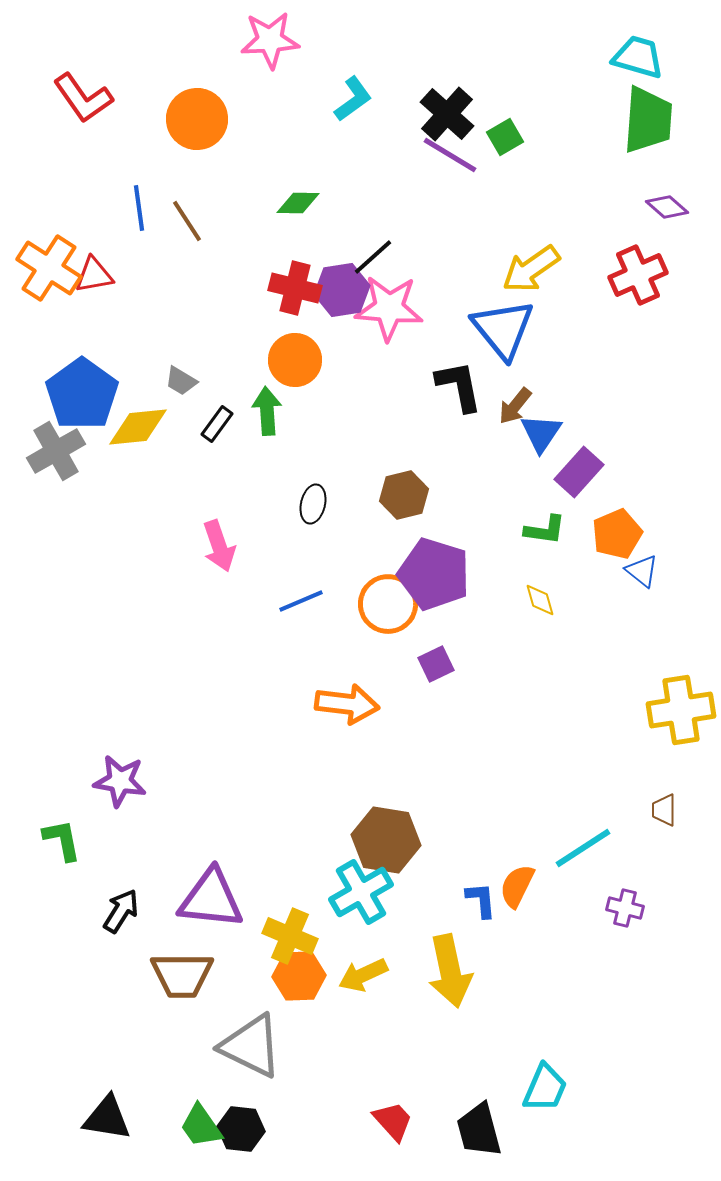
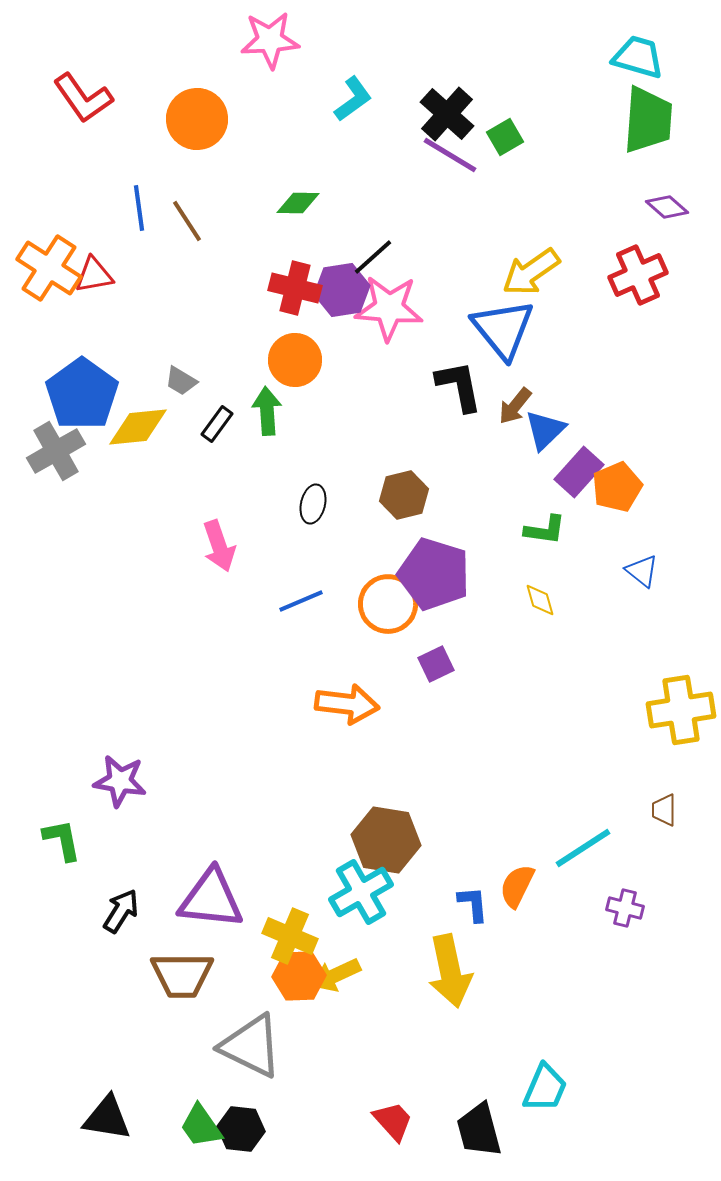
yellow arrow at (531, 269): moved 3 px down
blue triangle at (541, 433): moved 4 px right, 3 px up; rotated 12 degrees clockwise
orange pentagon at (617, 534): moved 47 px up
blue L-shape at (481, 900): moved 8 px left, 4 px down
yellow arrow at (363, 975): moved 27 px left
